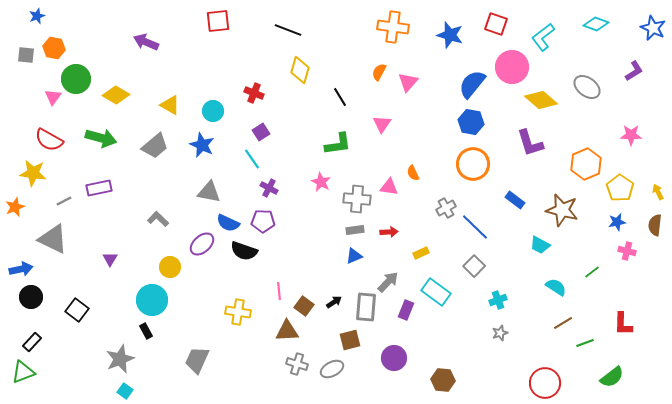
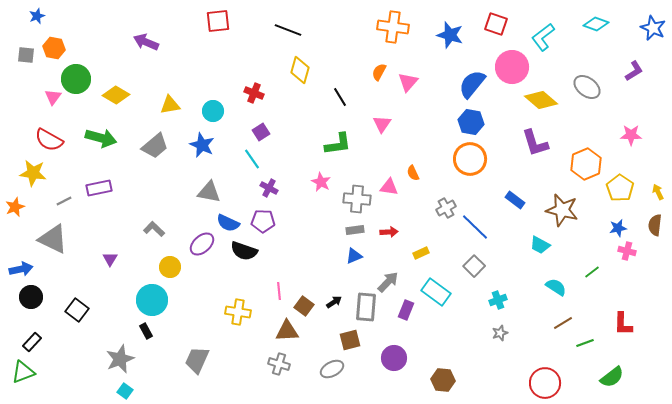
yellow triangle at (170, 105): rotated 40 degrees counterclockwise
purple L-shape at (530, 143): moved 5 px right
orange circle at (473, 164): moved 3 px left, 5 px up
gray L-shape at (158, 219): moved 4 px left, 10 px down
blue star at (617, 222): moved 1 px right, 6 px down
gray cross at (297, 364): moved 18 px left
